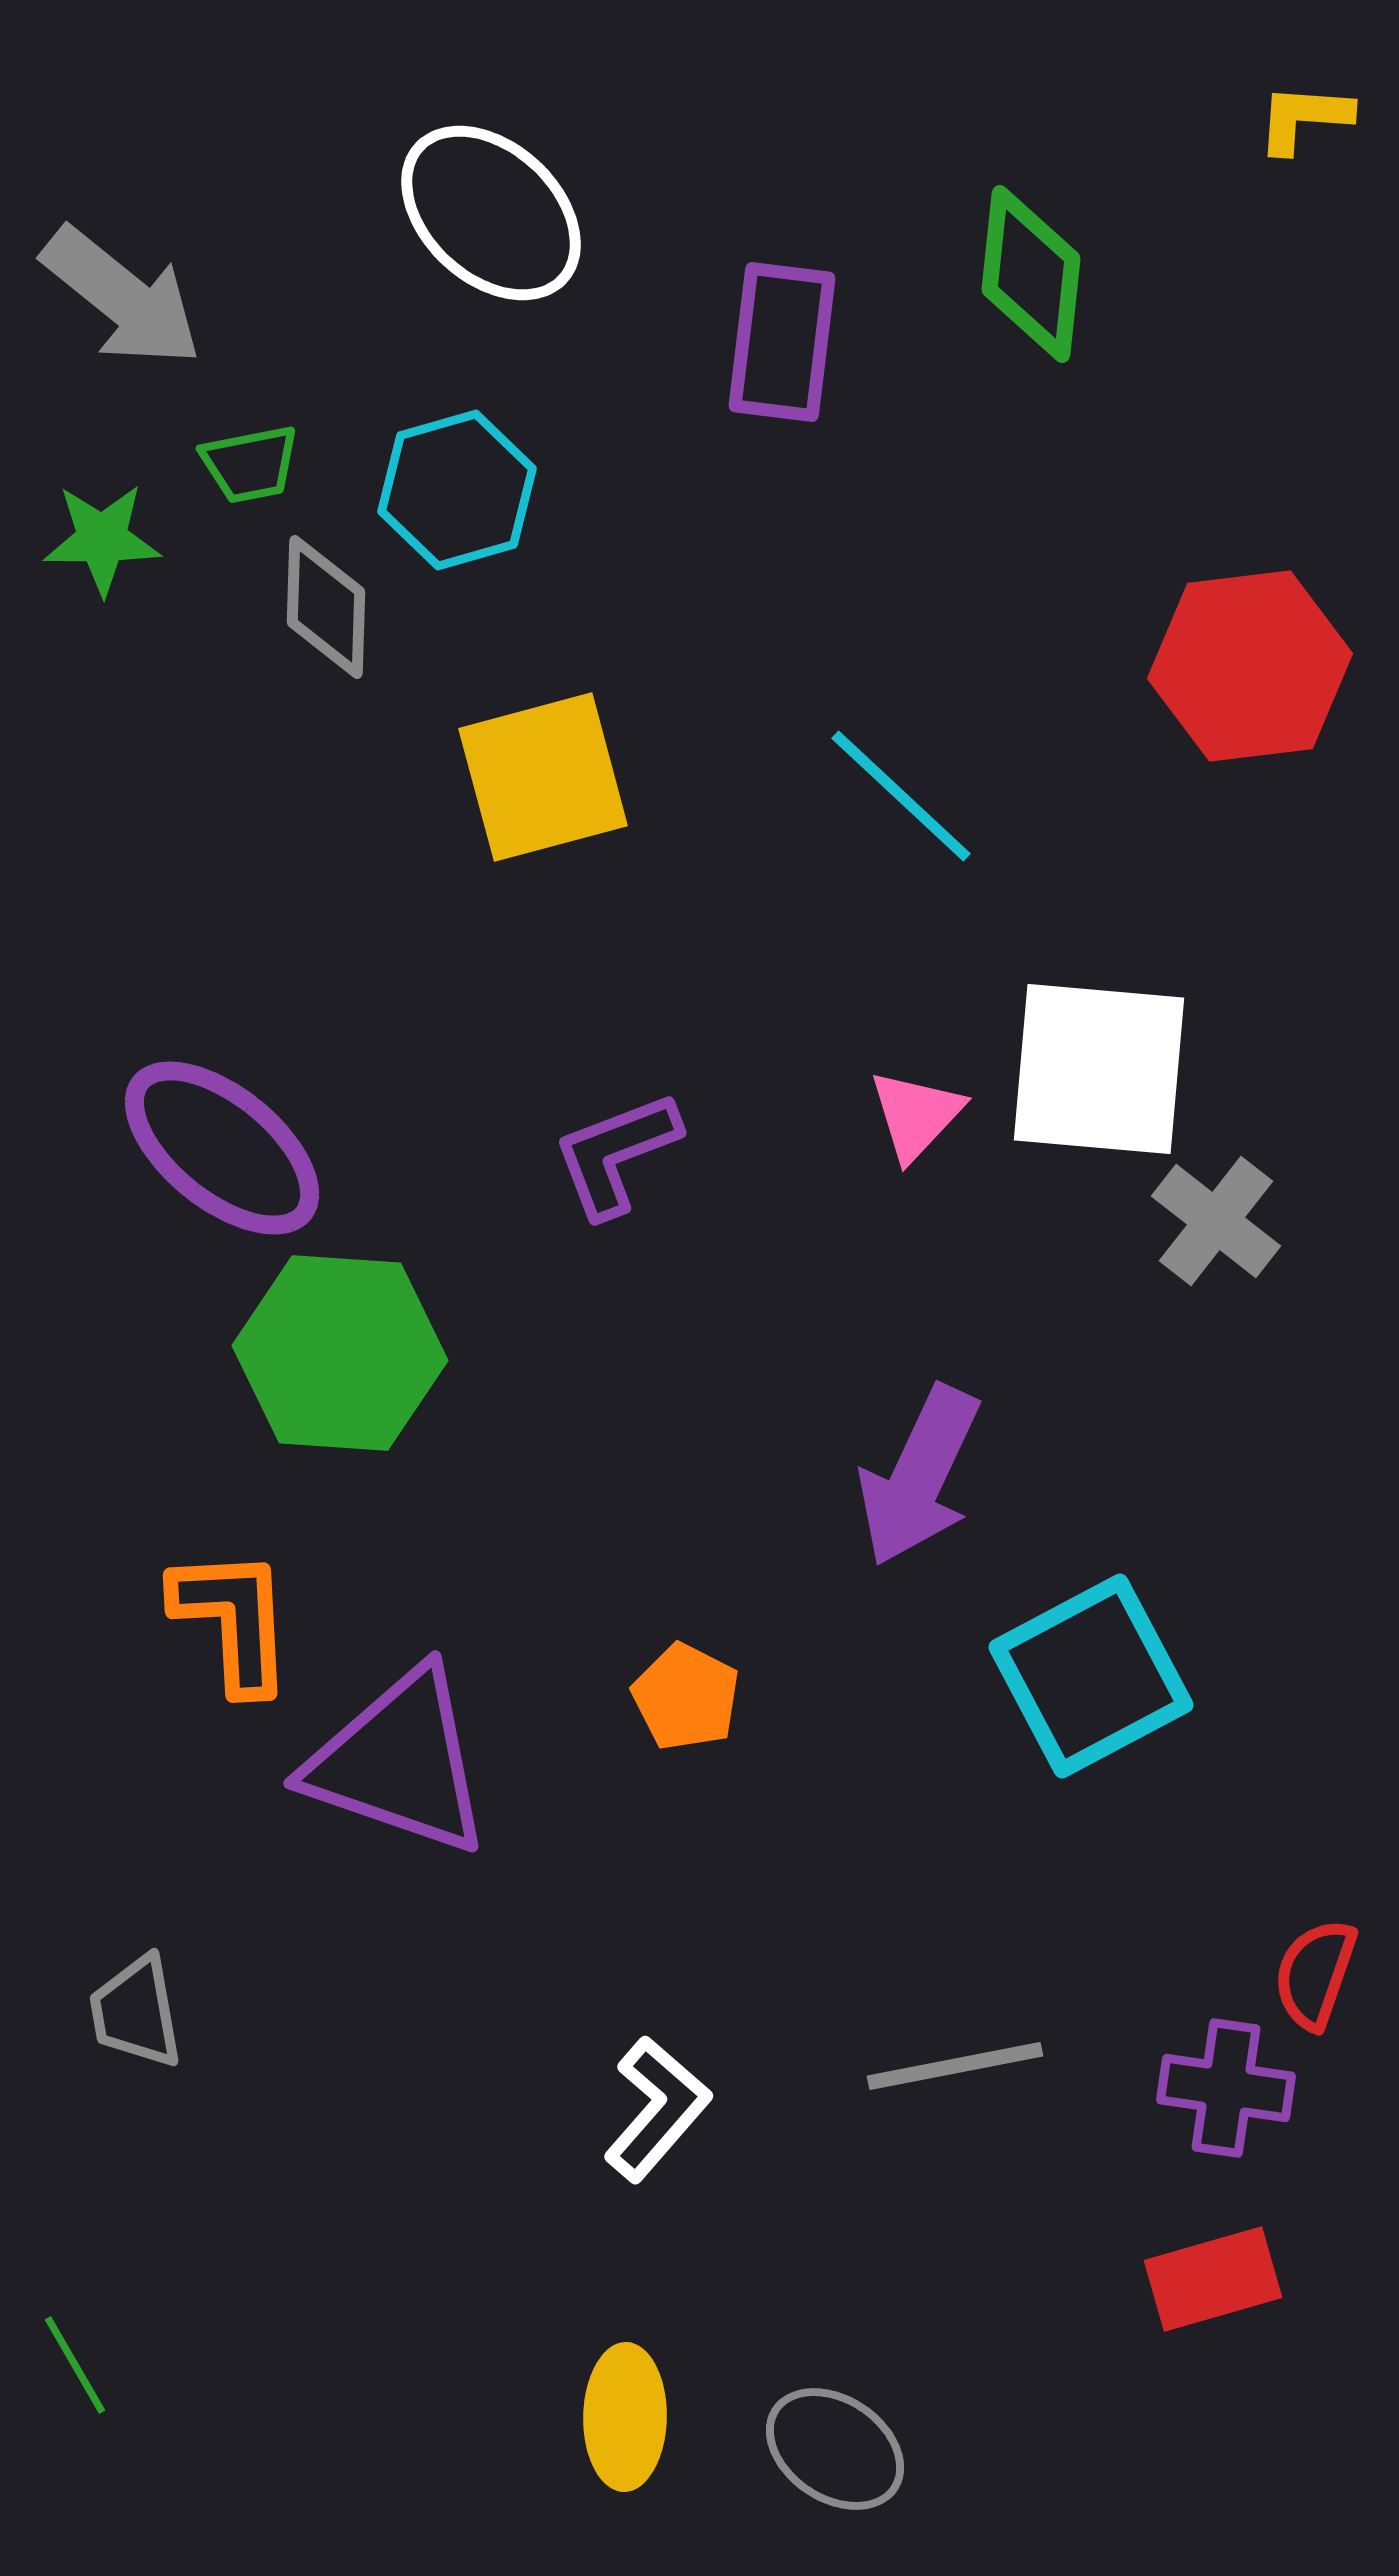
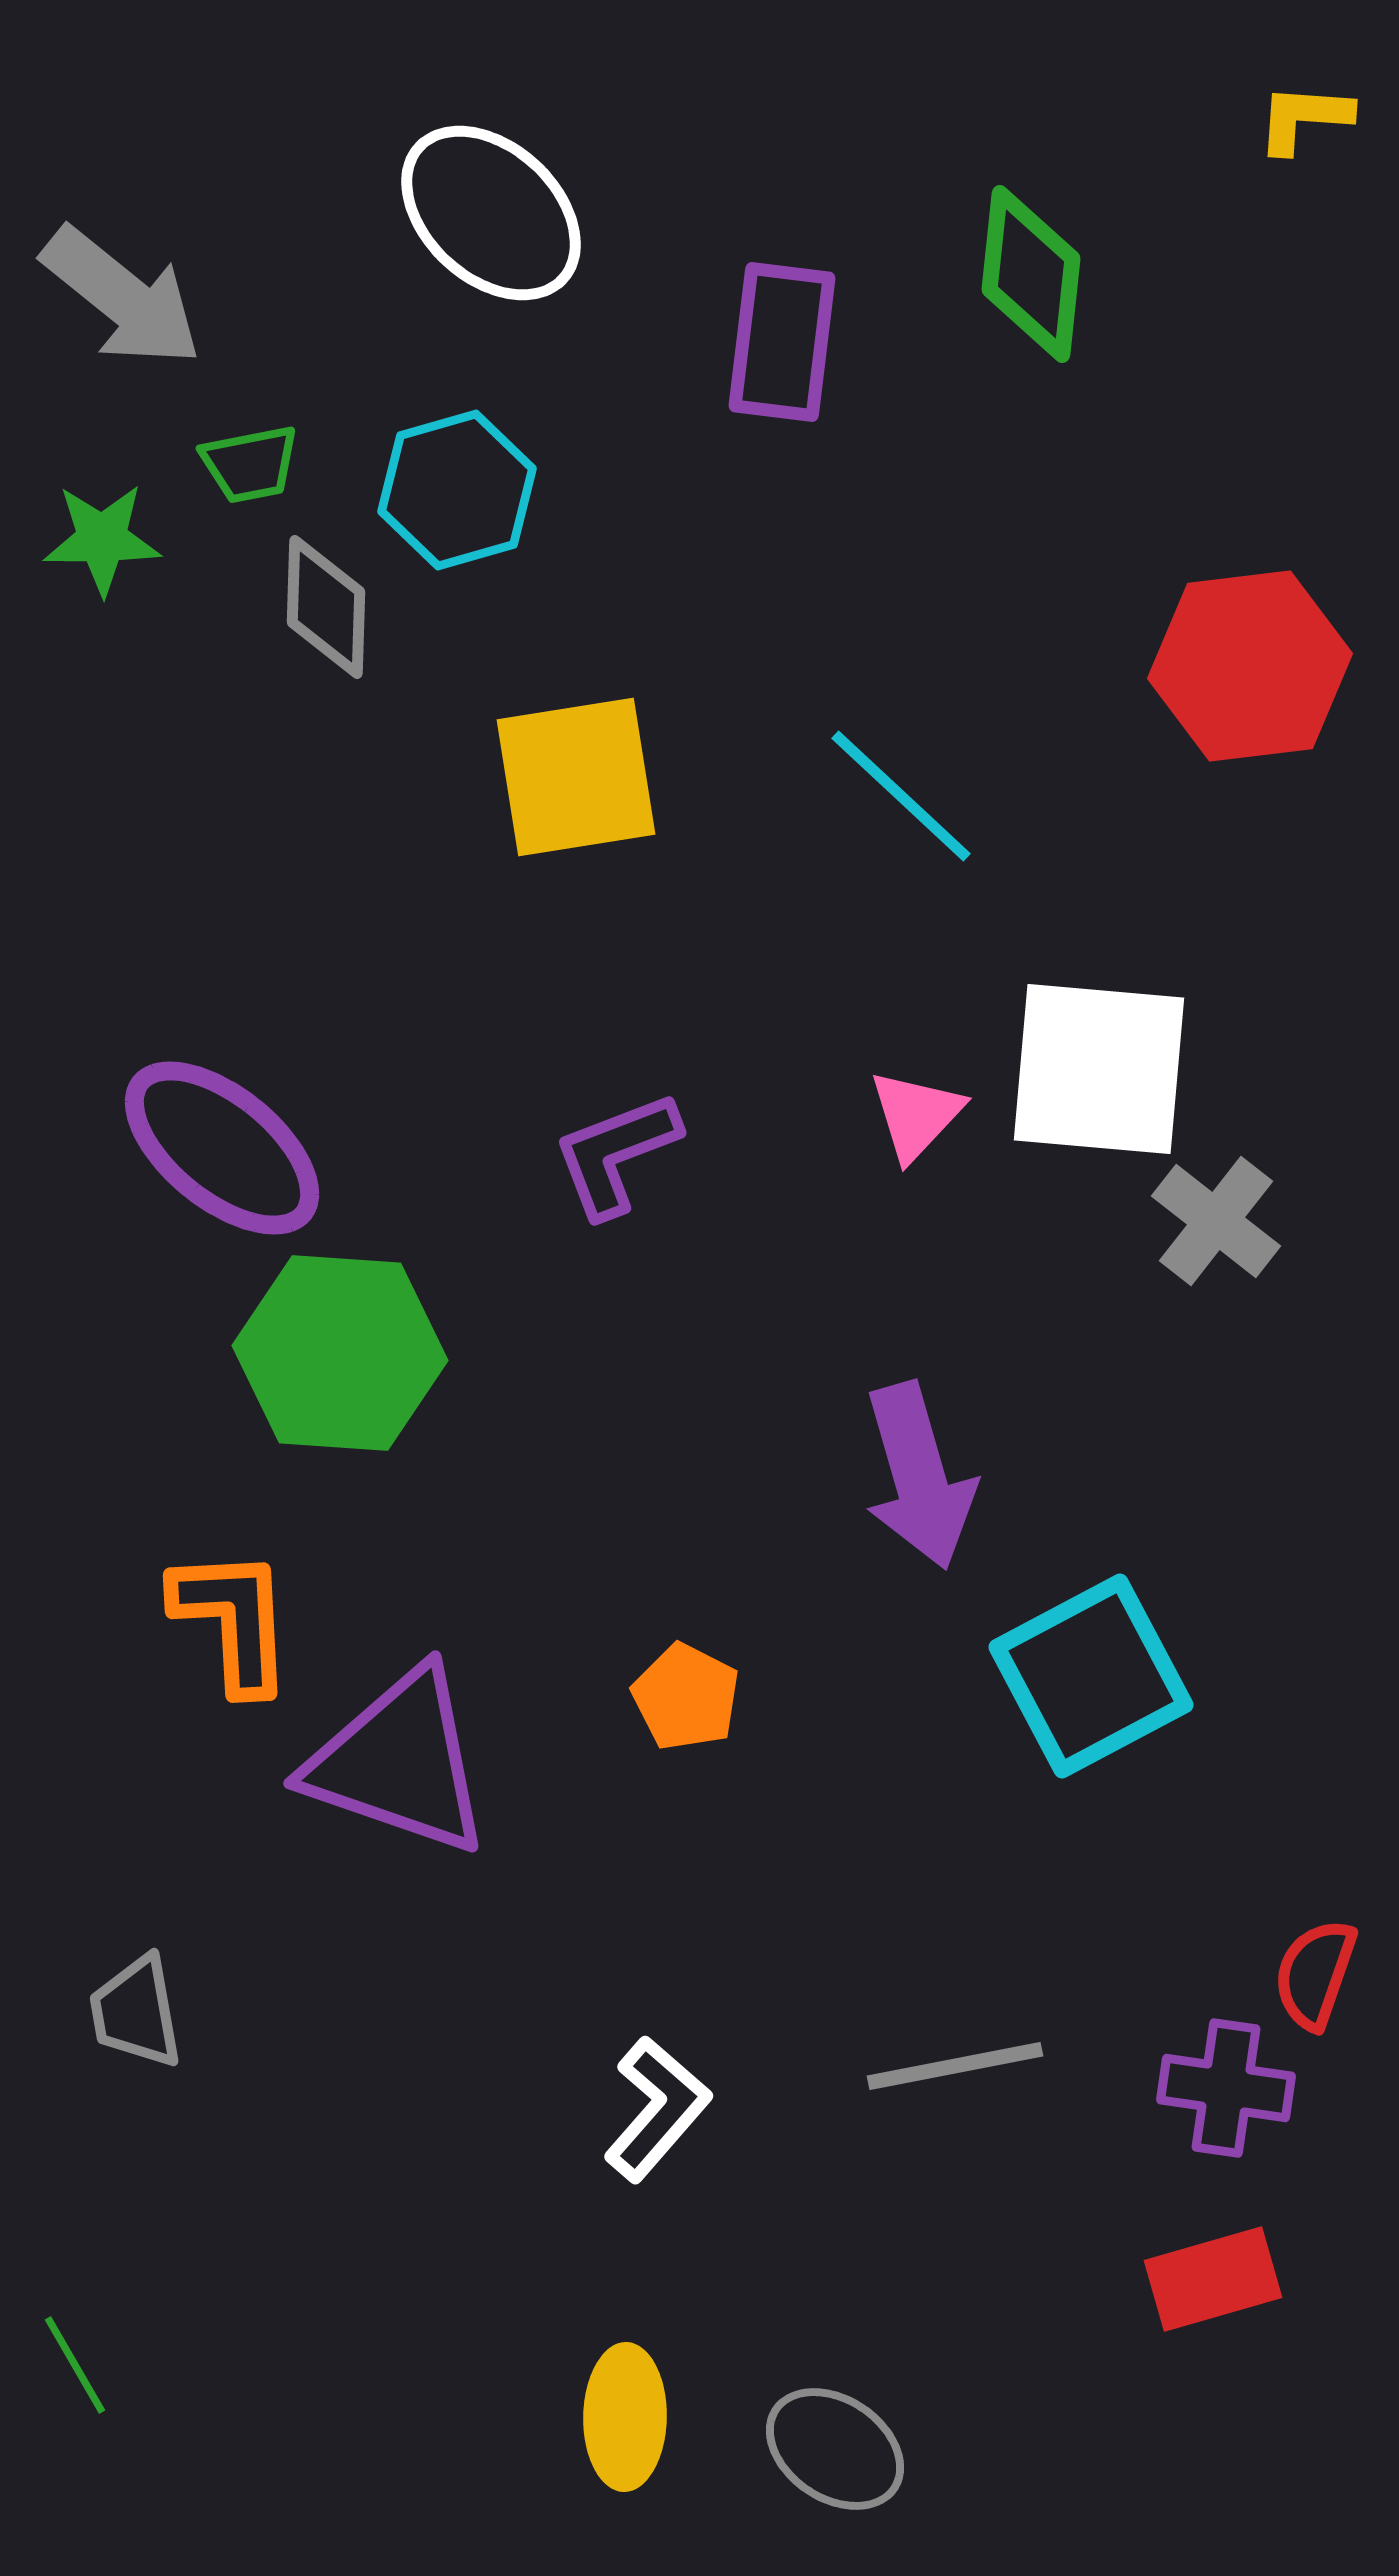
yellow square: moved 33 px right; rotated 6 degrees clockwise
purple arrow: rotated 41 degrees counterclockwise
